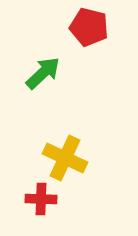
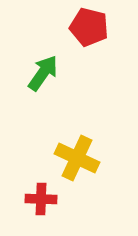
green arrow: rotated 12 degrees counterclockwise
yellow cross: moved 12 px right
